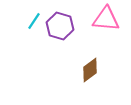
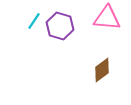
pink triangle: moved 1 px right, 1 px up
brown diamond: moved 12 px right
